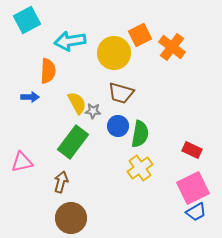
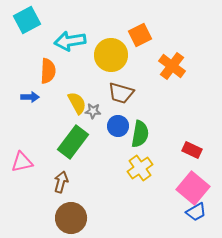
orange cross: moved 19 px down
yellow circle: moved 3 px left, 2 px down
pink square: rotated 24 degrees counterclockwise
